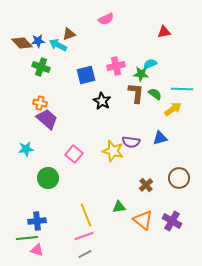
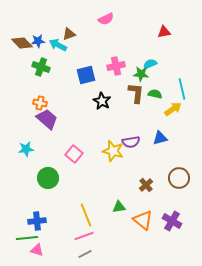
cyan line: rotated 75 degrees clockwise
green semicircle: rotated 24 degrees counterclockwise
purple semicircle: rotated 18 degrees counterclockwise
